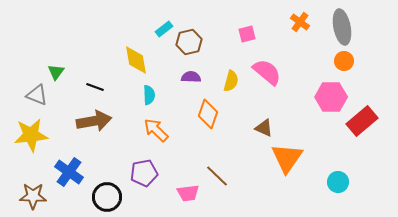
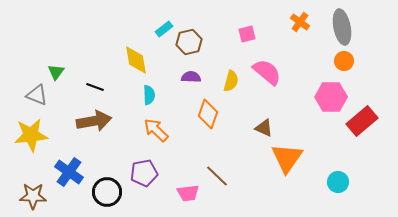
black circle: moved 5 px up
